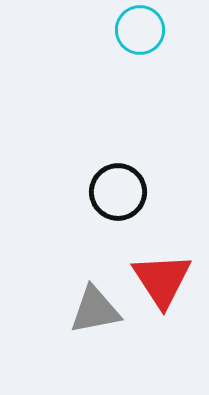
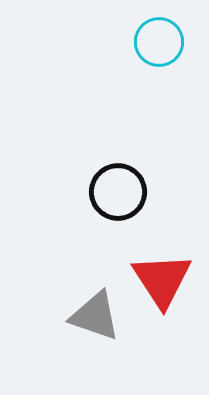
cyan circle: moved 19 px right, 12 px down
gray triangle: moved 6 px down; rotated 30 degrees clockwise
